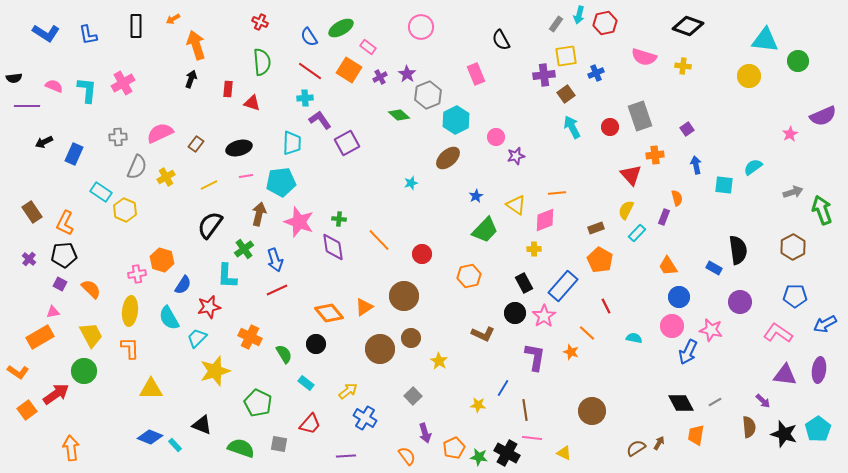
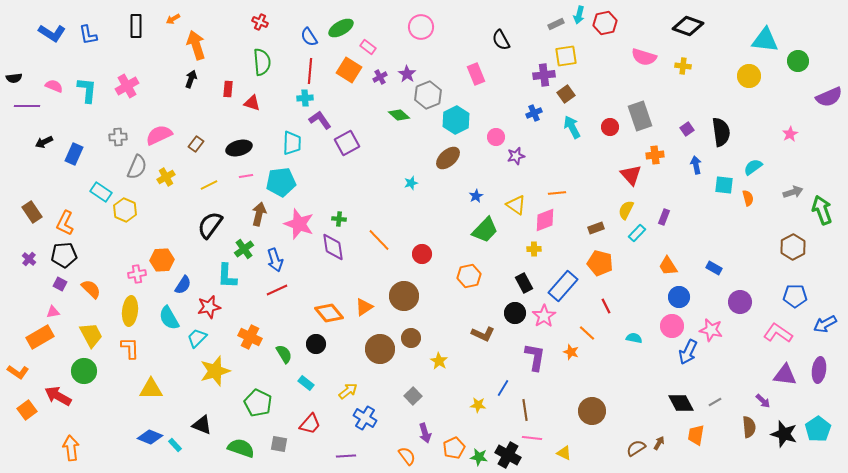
gray rectangle at (556, 24): rotated 28 degrees clockwise
blue L-shape at (46, 33): moved 6 px right
red line at (310, 71): rotated 60 degrees clockwise
blue cross at (596, 73): moved 62 px left, 40 px down
pink cross at (123, 83): moved 4 px right, 3 px down
purple semicircle at (823, 116): moved 6 px right, 19 px up
pink semicircle at (160, 133): moved 1 px left, 2 px down
orange semicircle at (677, 198): moved 71 px right
pink star at (299, 222): moved 2 px down
black semicircle at (738, 250): moved 17 px left, 118 px up
orange hexagon at (162, 260): rotated 20 degrees counterclockwise
orange pentagon at (600, 260): moved 3 px down; rotated 15 degrees counterclockwise
red arrow at (56, 394): moved 2 px right, 2 px down; rotated 116 degrees counterclockwise
black cross at (507, 453): moved 1 px right, 2 px down
